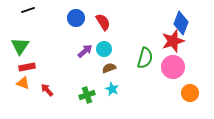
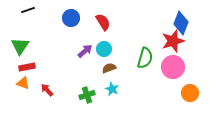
blue circle: moved 5 px left
